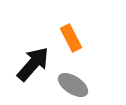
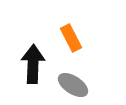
black arrow: rotated 39 degrees counterclockwise
